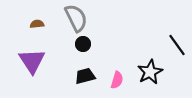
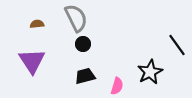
pink semicircle: moved 6 px down
